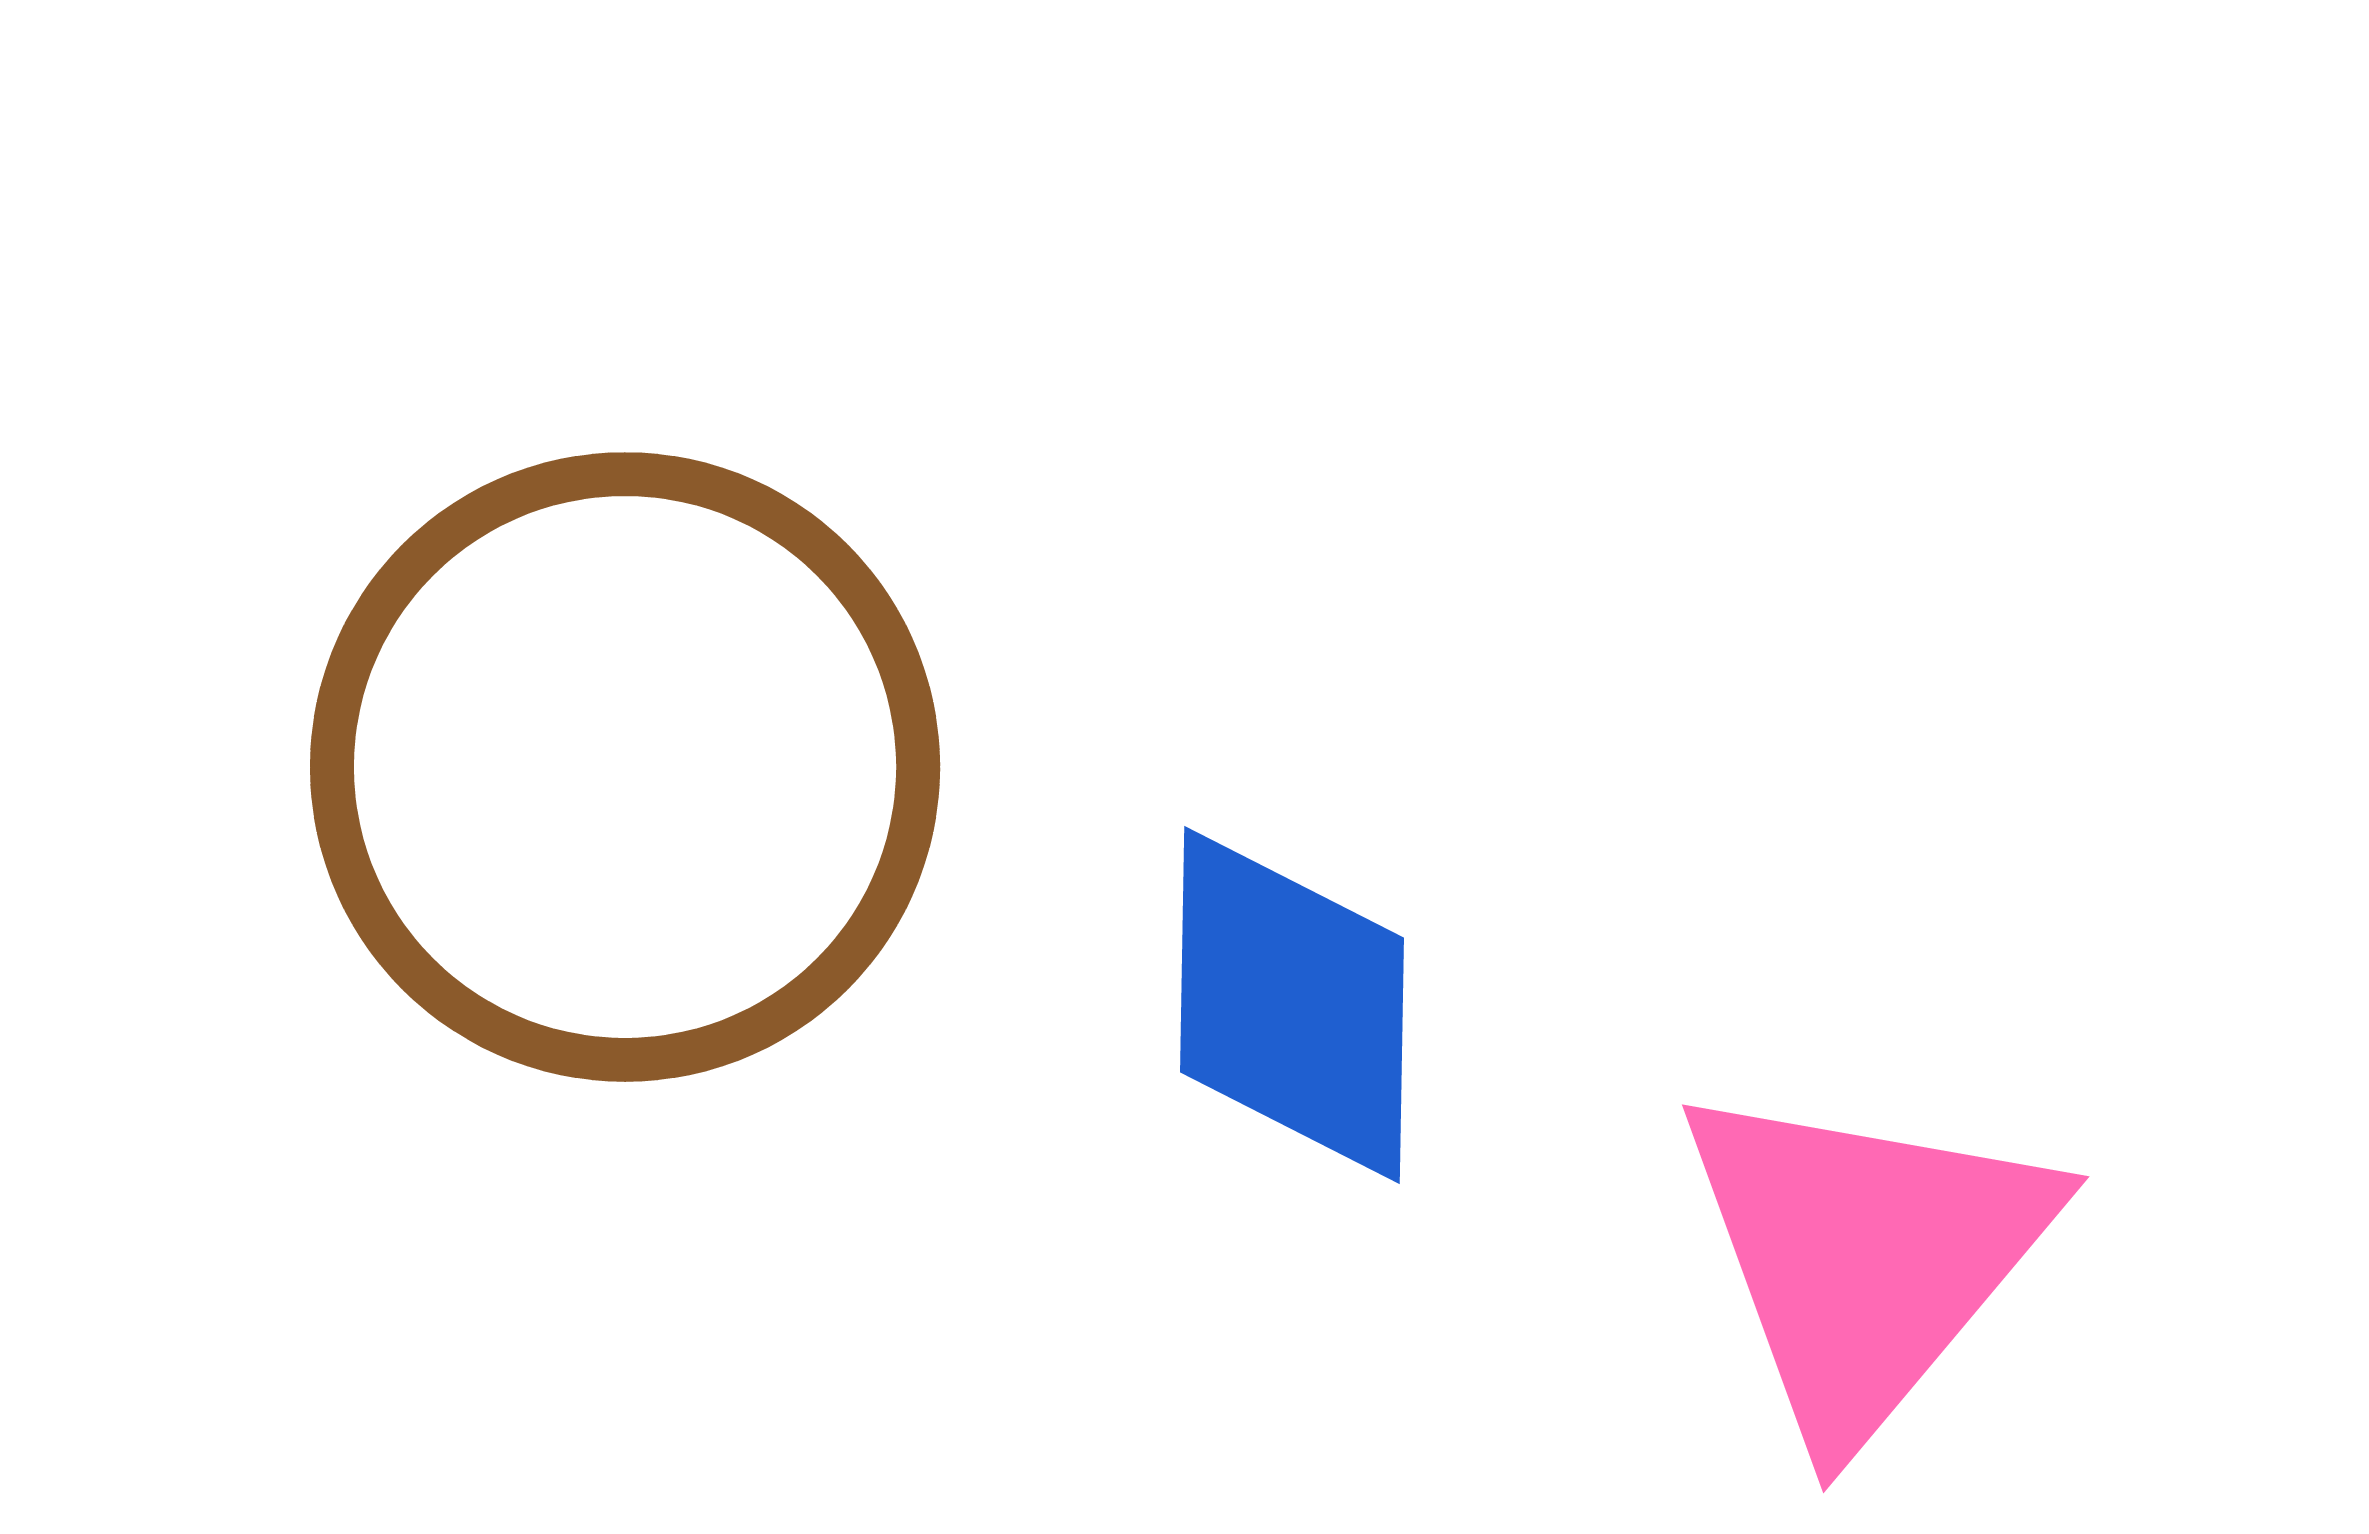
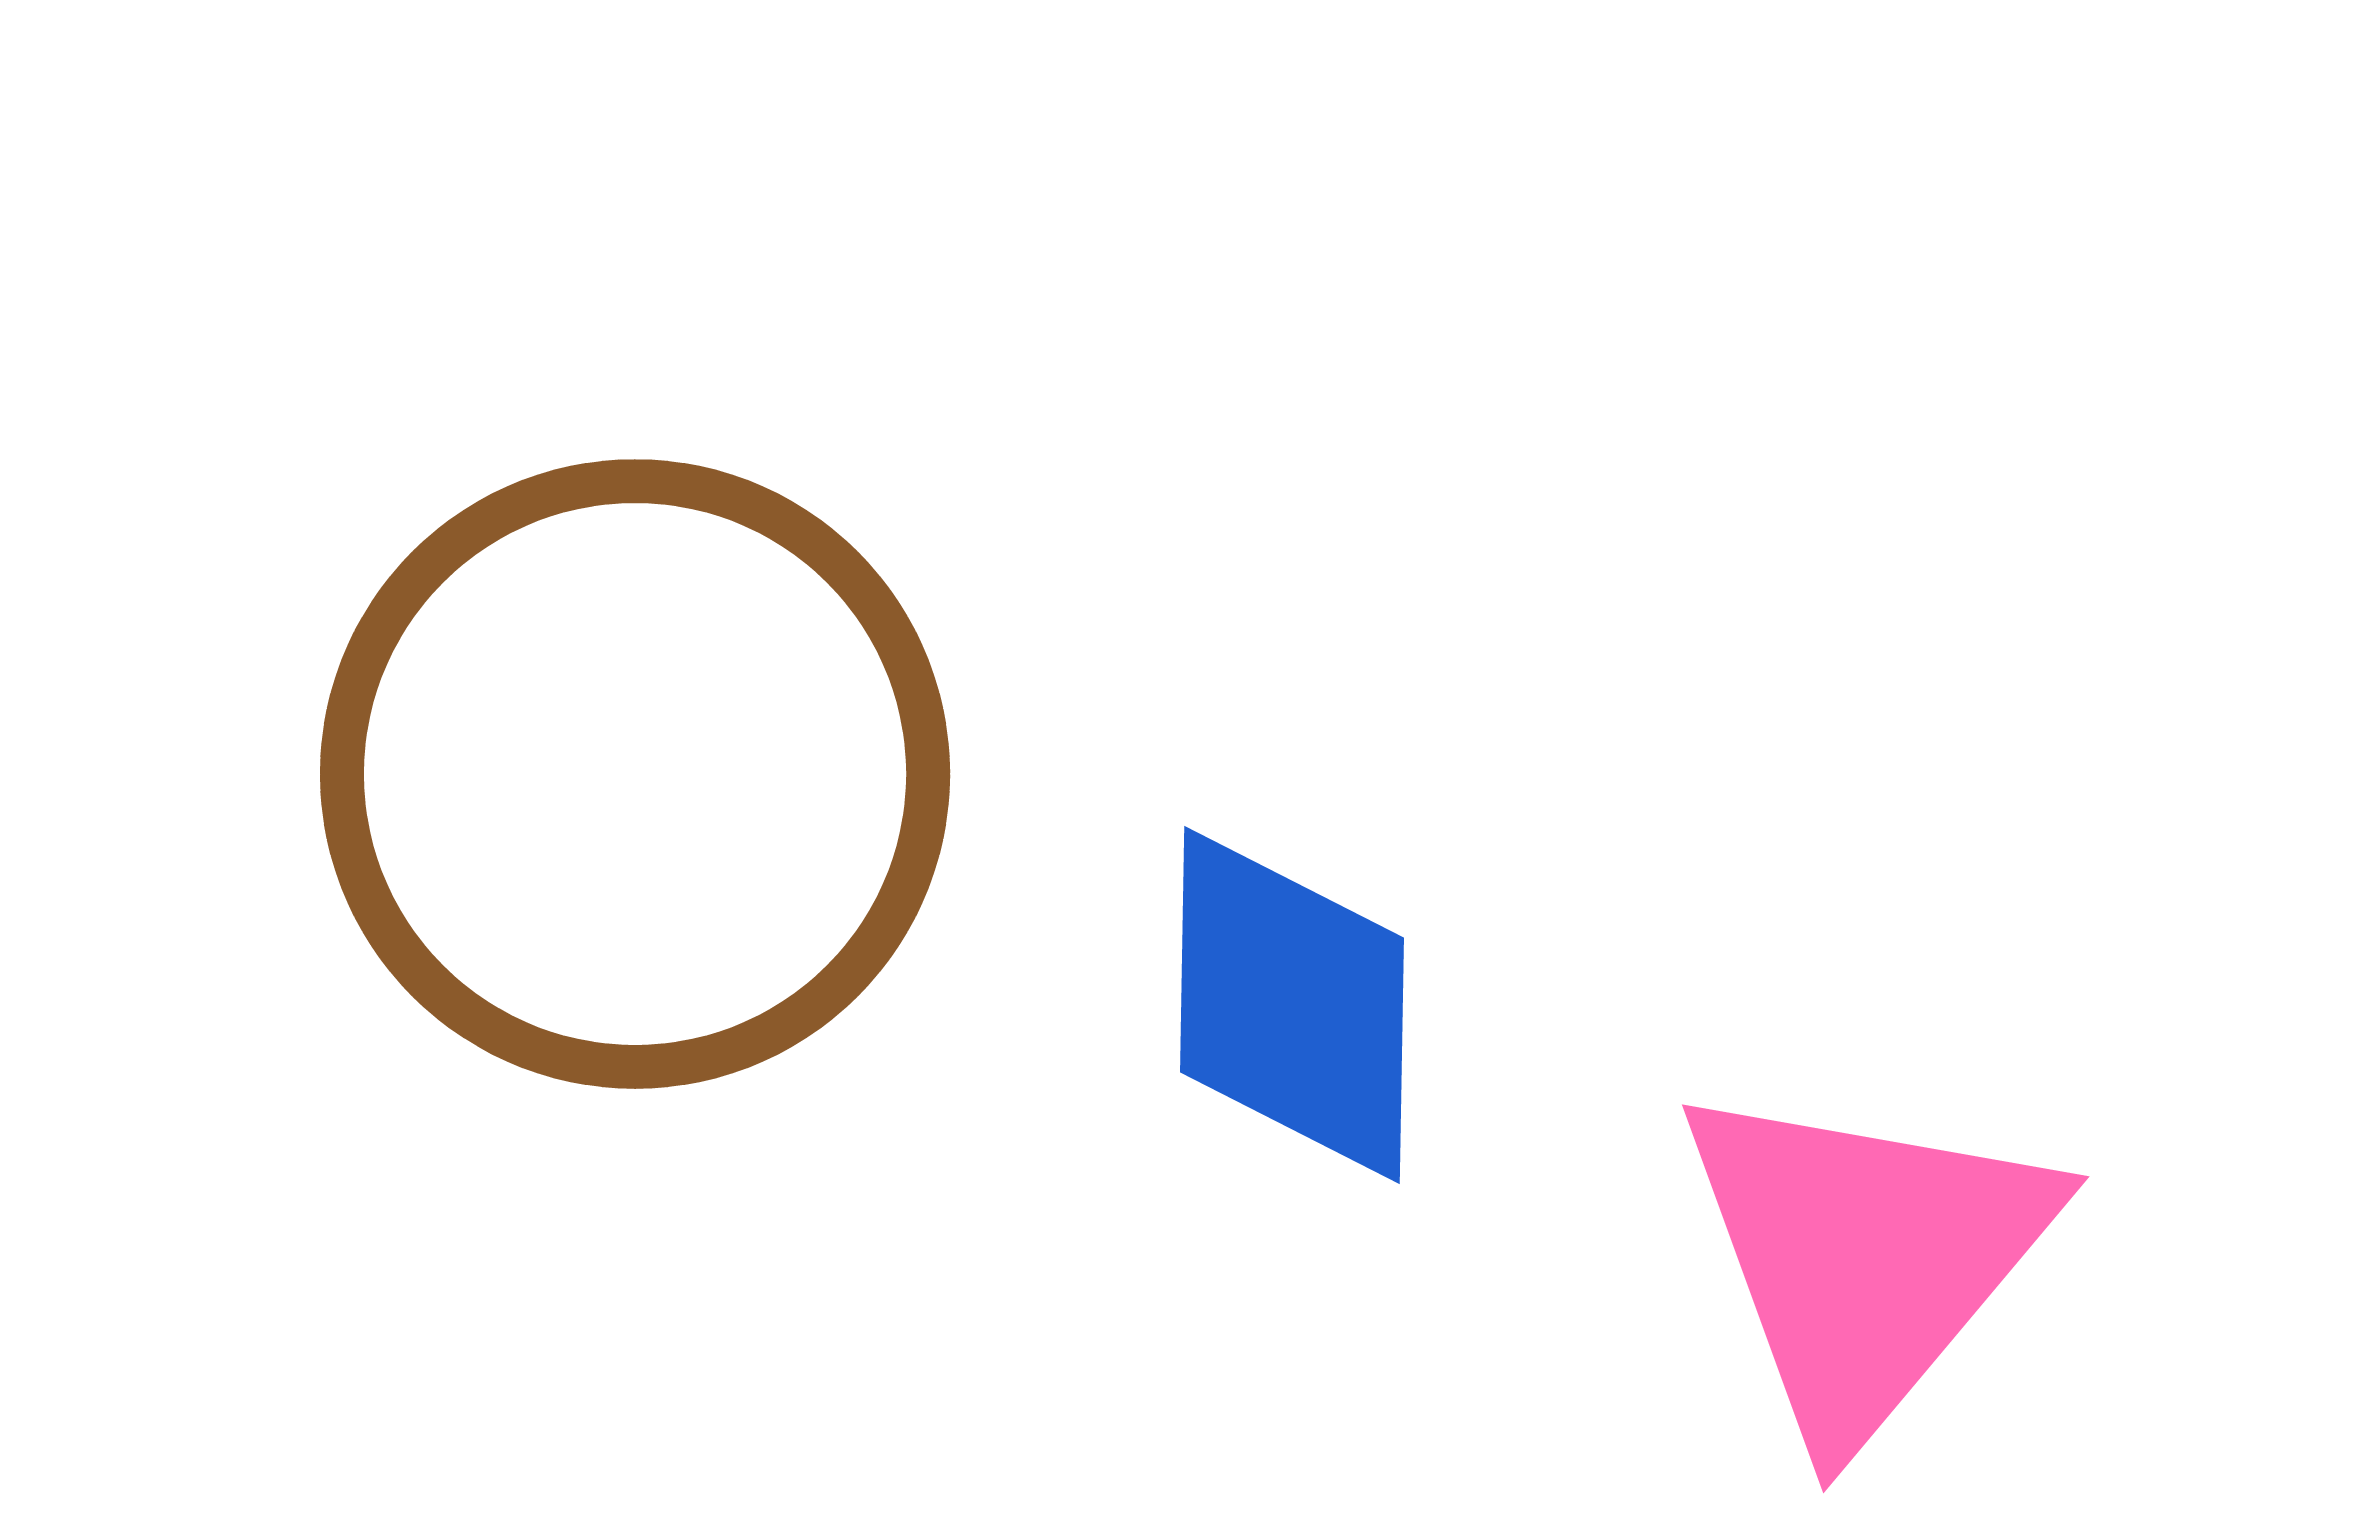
brown circle: moved 10 px right, 7 px down
